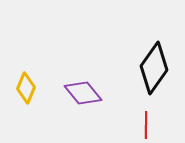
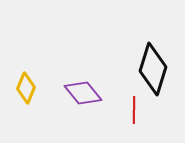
black diamond: moved 1 px left, 1 px down; rotated 18 degrees counterclockwise
red line: moved 12 px left, 15 px up
